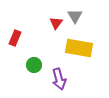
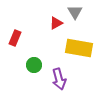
gray triangle: moved 4 px up
red triangle: rotated 24 degrees clockwise
